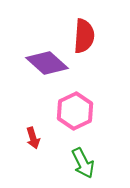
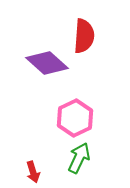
pink hexagon: moved 7 px down
red arrow: moved 34 px down
green arrow: moved 4 px left, 5 px up; rotated 128 degrees counterclockwise
